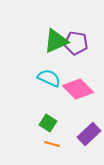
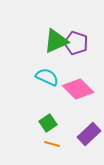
purple pentagon: rotated 10 degrees clockwise
cyan semicircle: moved 2 px left, 1 px up
green square: rotated 24 degrees clockwise
